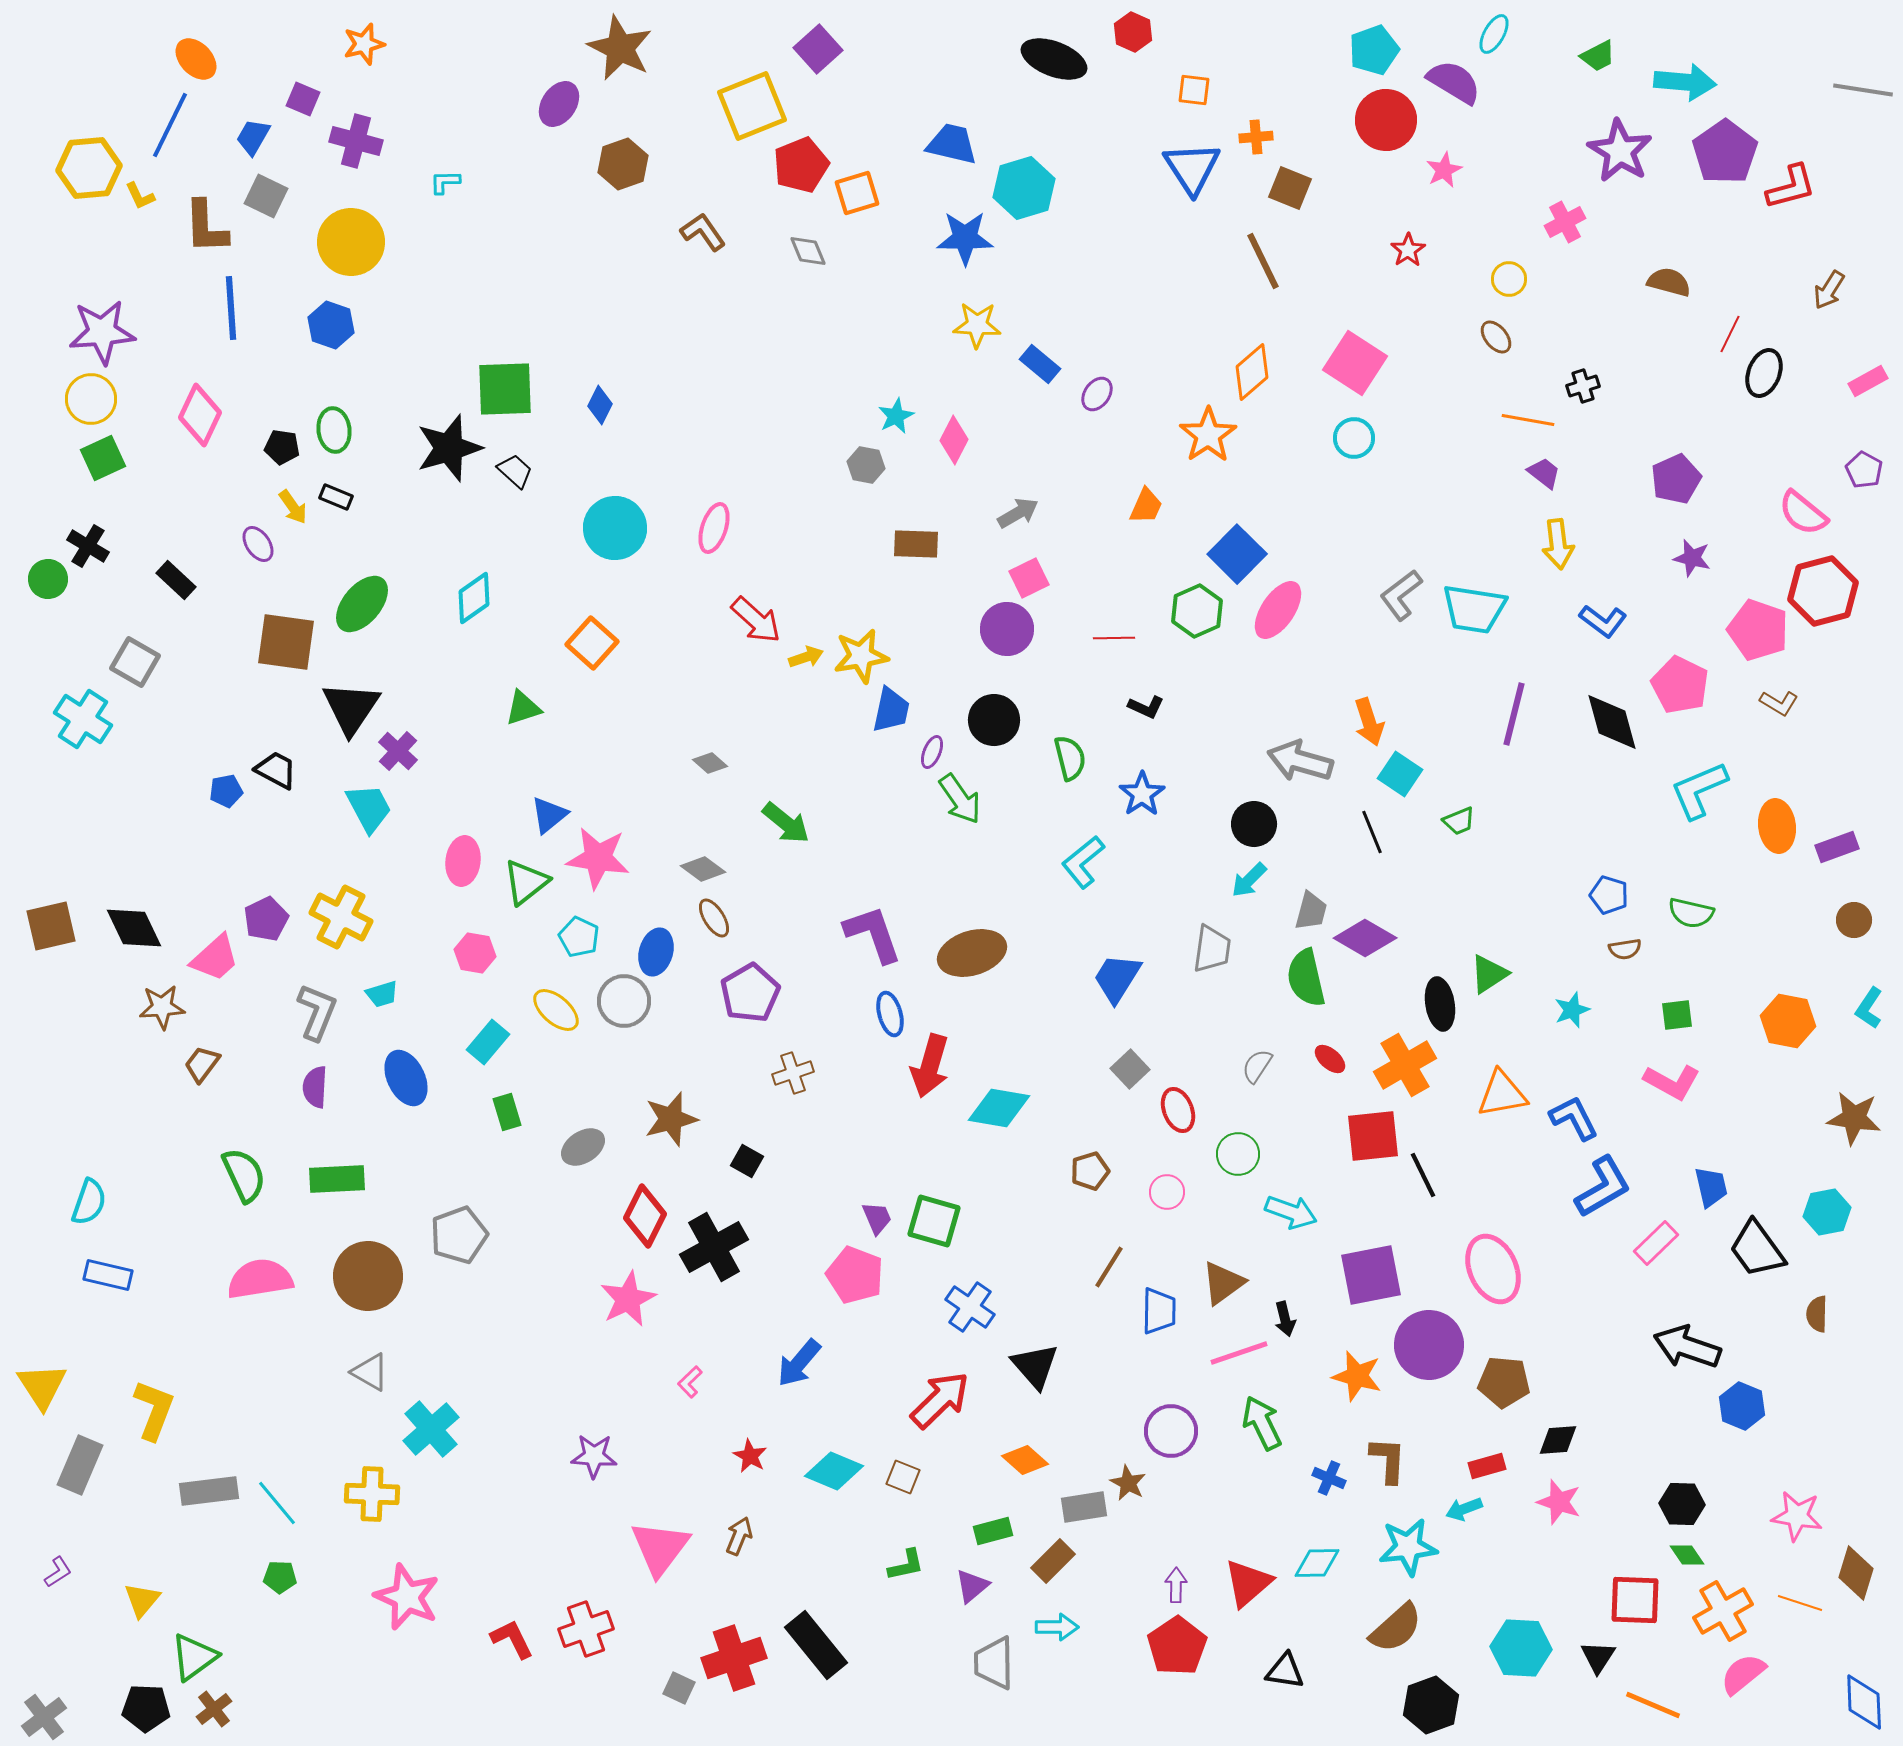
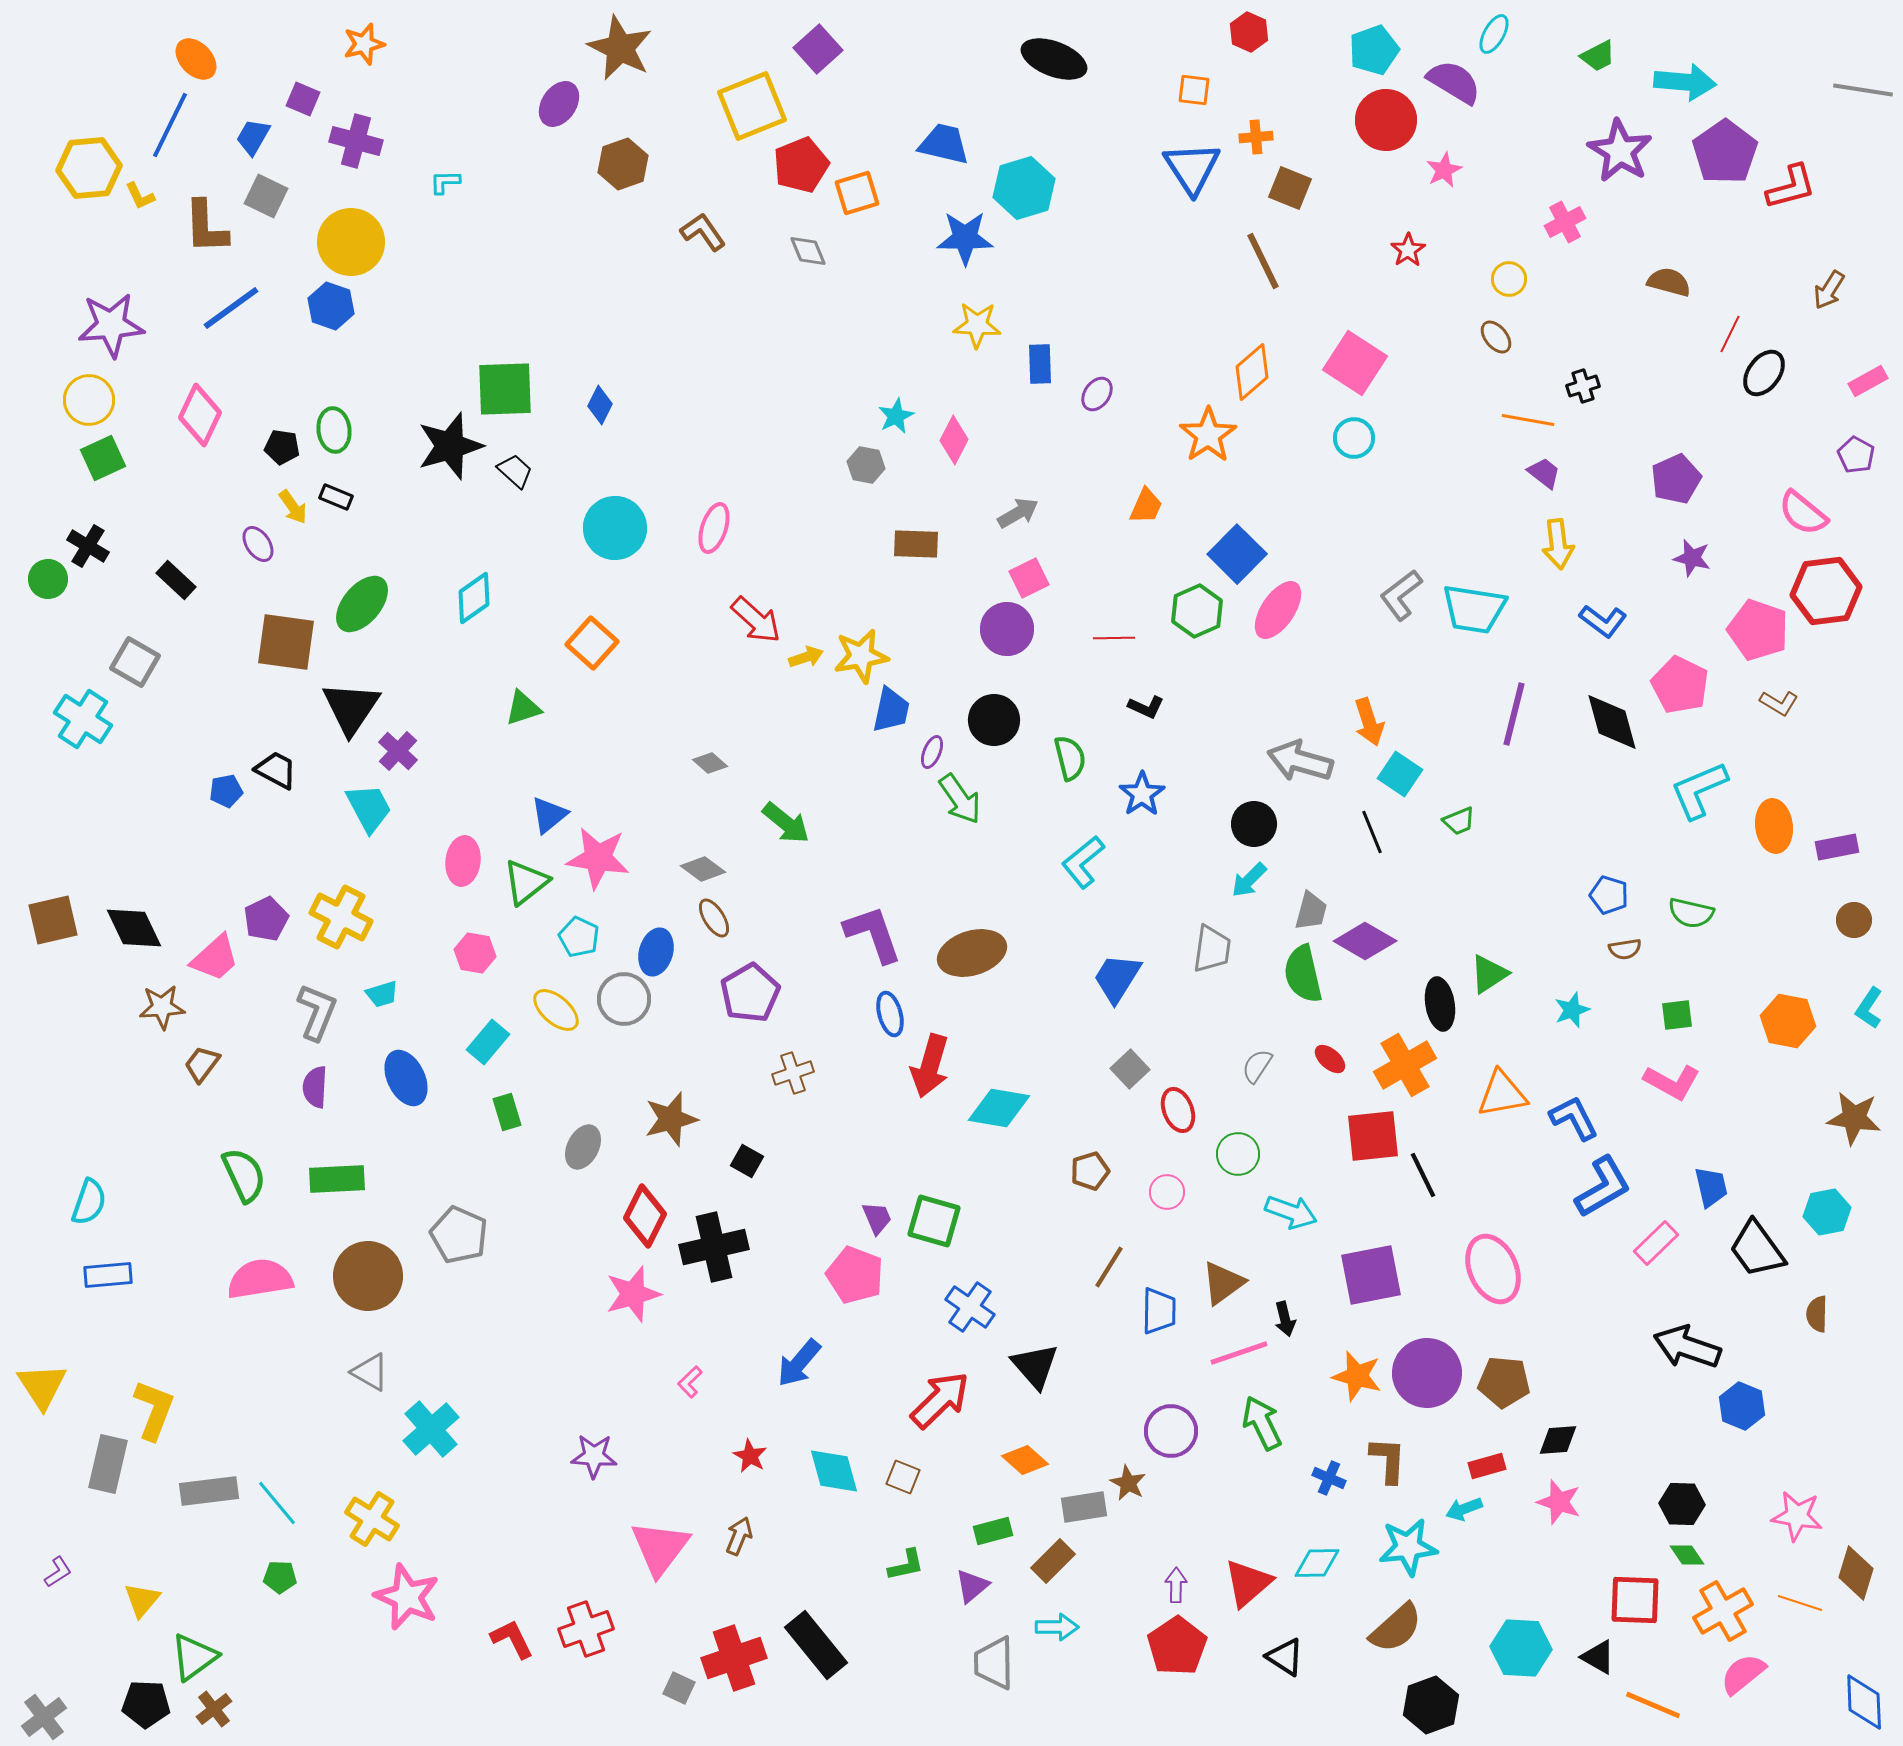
red hexagon at (1133, 32): moved 116 px right
blue trapezoid at (952, 144): moved 8 px left
blue line at (231, 308): rotated 58 degrees clockwise
blue hexagon at (331, 325): moved 19 px up
purple star at (102, 332): moved 9 px right, 7 px up
blue rectangle at (1040, 364): rotated 48 degrees clockwise
black ellipse at (1764, 373): rotated 15 degrees clockwise
yellow circle at (91, 399): moved 2 px left, 1 px down
black star at (449, 448): moved 1 px right, 2 px up
purple pentagon at (1864, 470): moved 8 px left, 15 px up
red hexagon at (1823, 591): moved 3 px right; rotated 8 degrees clockwise
orange ellipse at (1777, 826): moved 3 px left
purple rectangle at (1837, 847): rotated 9 degrees clockwise
brown square at (51, 926): moved 2 px right, 6 px up
purple diamond at (1365, 938): moved 3 px down
green semicircle at (1306, 978): moved 3 px left, 4 px up
gray circle at (624, 1001): moved 2 px up
gray ellipse at (583, 1147): rotated 30 degrees counterclockwise
gray pentagon at (459, 1235): rotated 28 degrees counterclockwise
black cross at (714, 1247): rotated 16 degrees clockwise
blue rectangle at (108, 1275): rotated 18 degrees counterclockwise
pink star at (628, 1299): moved 5 px right, 5 px up; rotated 10 degrees clockwise
purple circle at (1429, 1345): moved 2 px left, 28 px down
gray rectangle at (80, 1465): moved 28 px right, 1 px up; rotated 10 degrees counterclockwise
cyan diamond at (834, 1471): rotated 52 degrees clockwise
yellow cross at (372, 1494): moved 25 px down; rotated 30 degrees clockwise
black triangle at (1598, 1657): rotated 33 degrees counterclockwise
black triangle at (1285, 1671): moved 14 px up; rotated 24 degrees clockwise
black pentagon at (146, 1708): moved 4 px up
